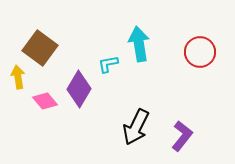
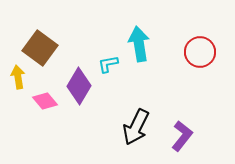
purple diamond: moved 3 px up
